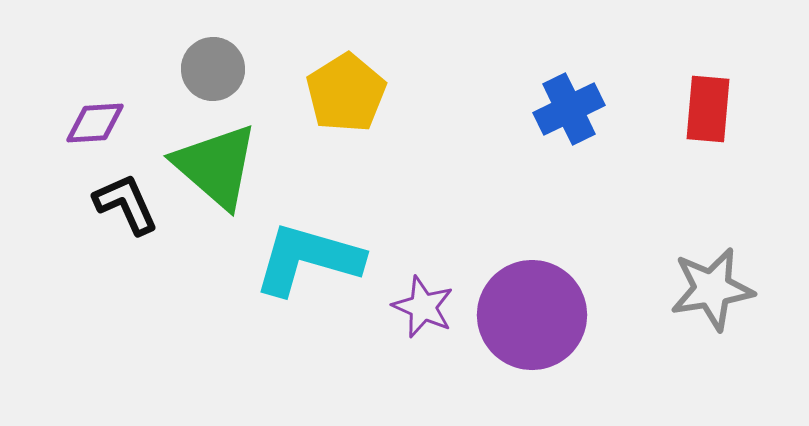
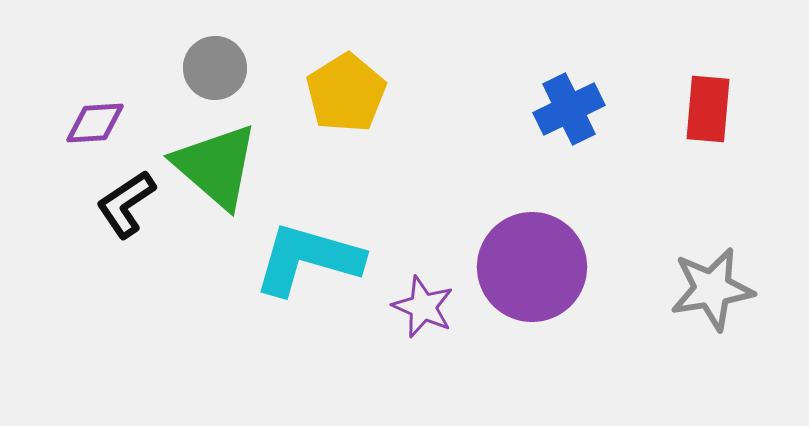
gray circle: moved 2 px right, 1 px up
black L-shape: rotated 100 degrees counterclockwise
purple circle: moved 48 px up
